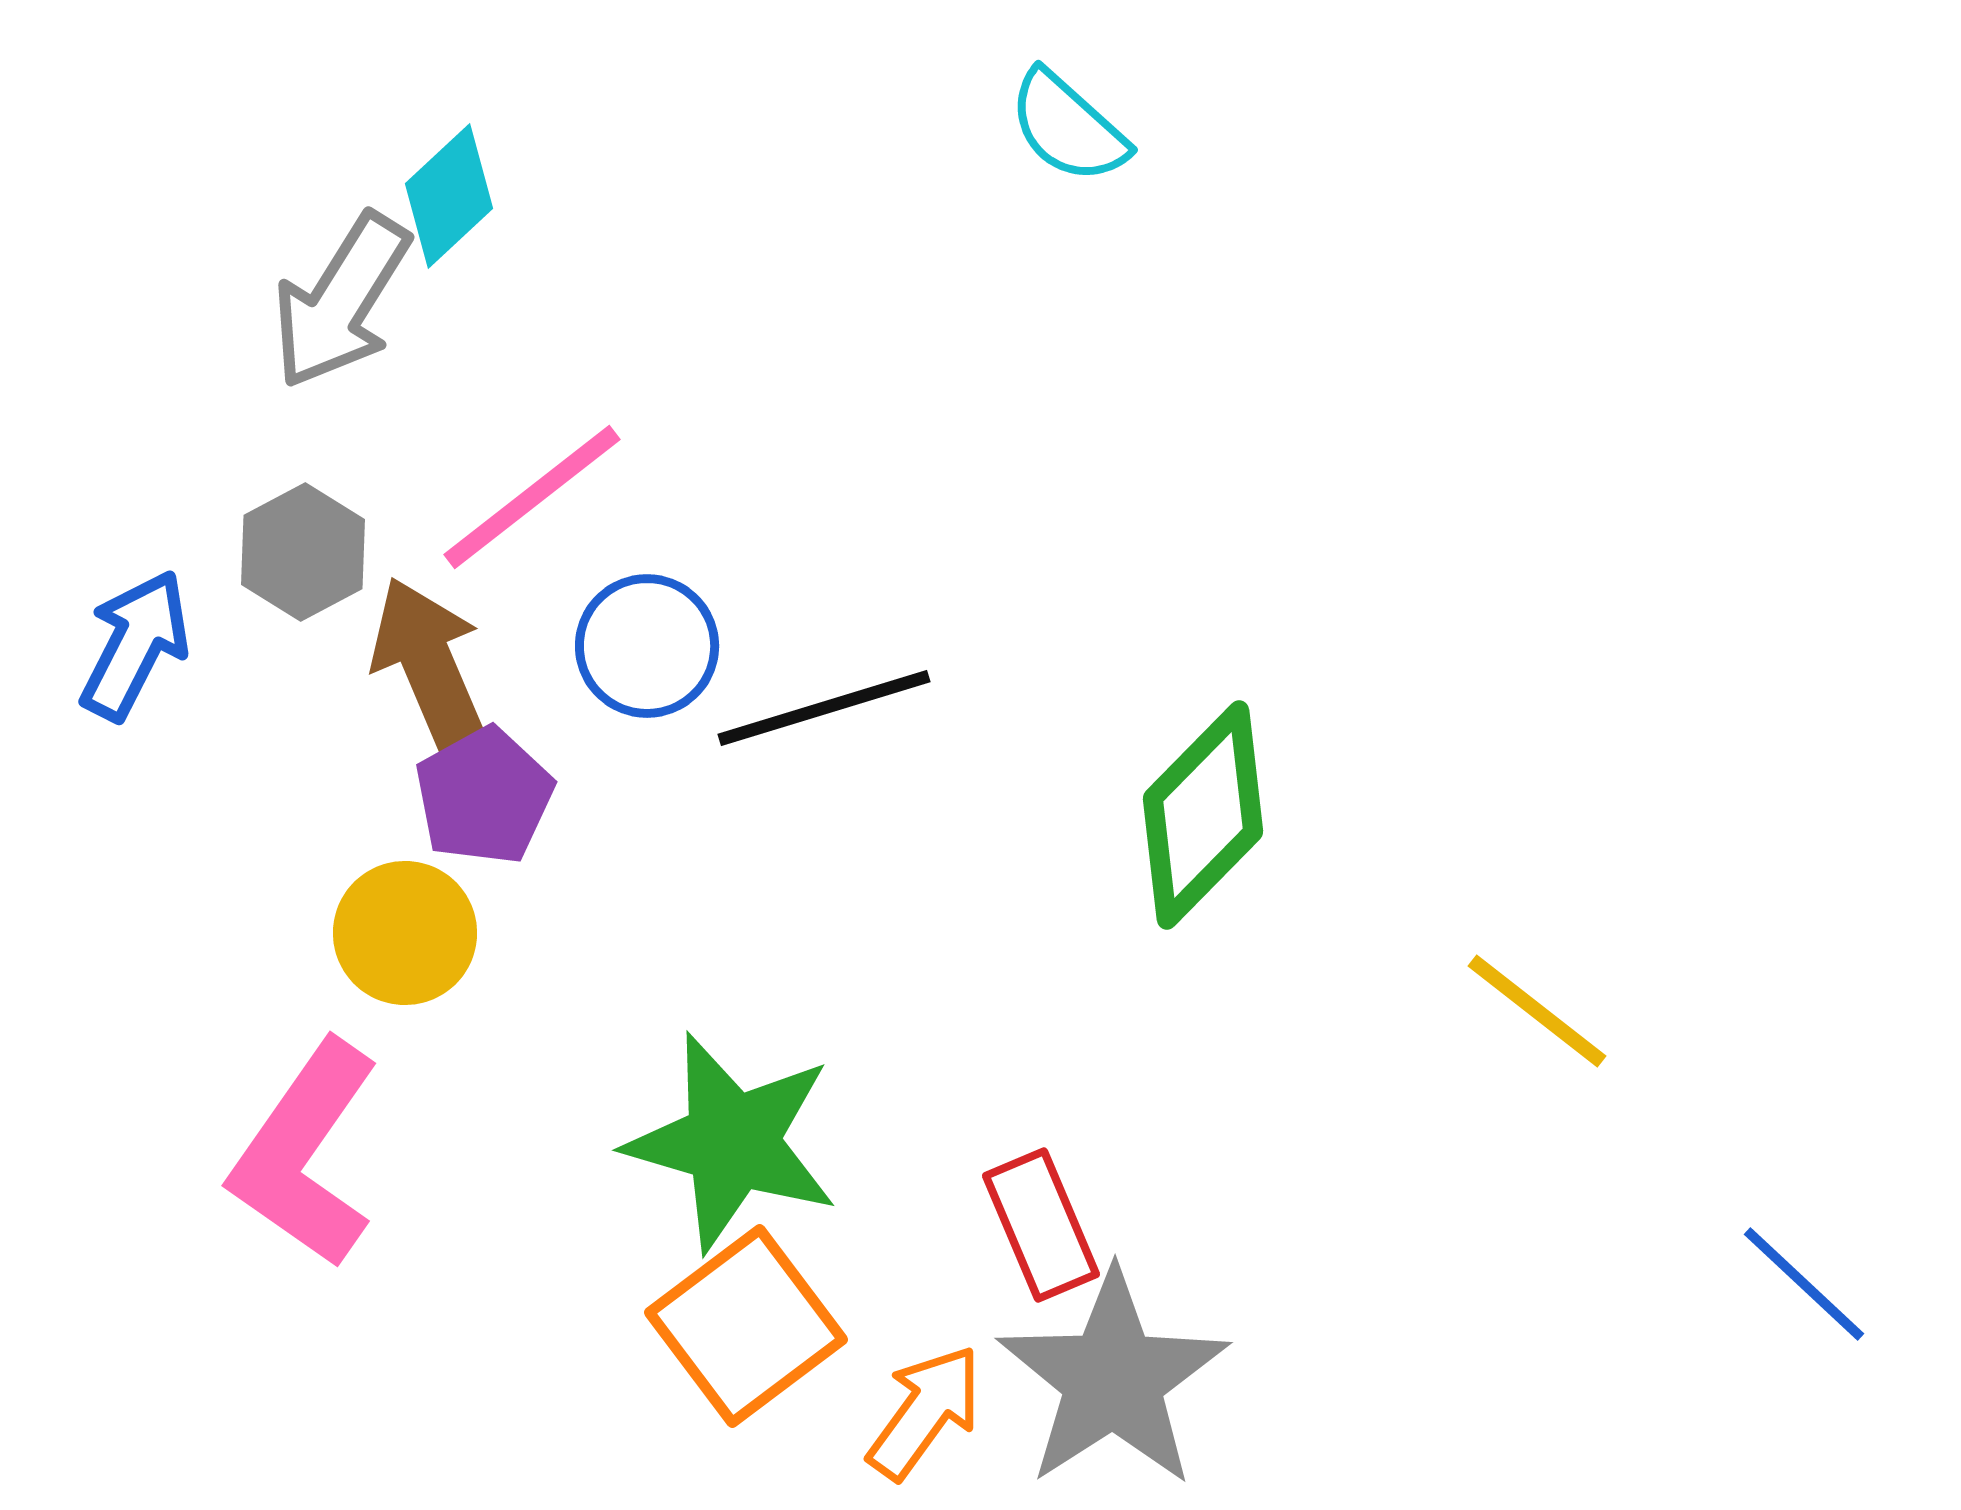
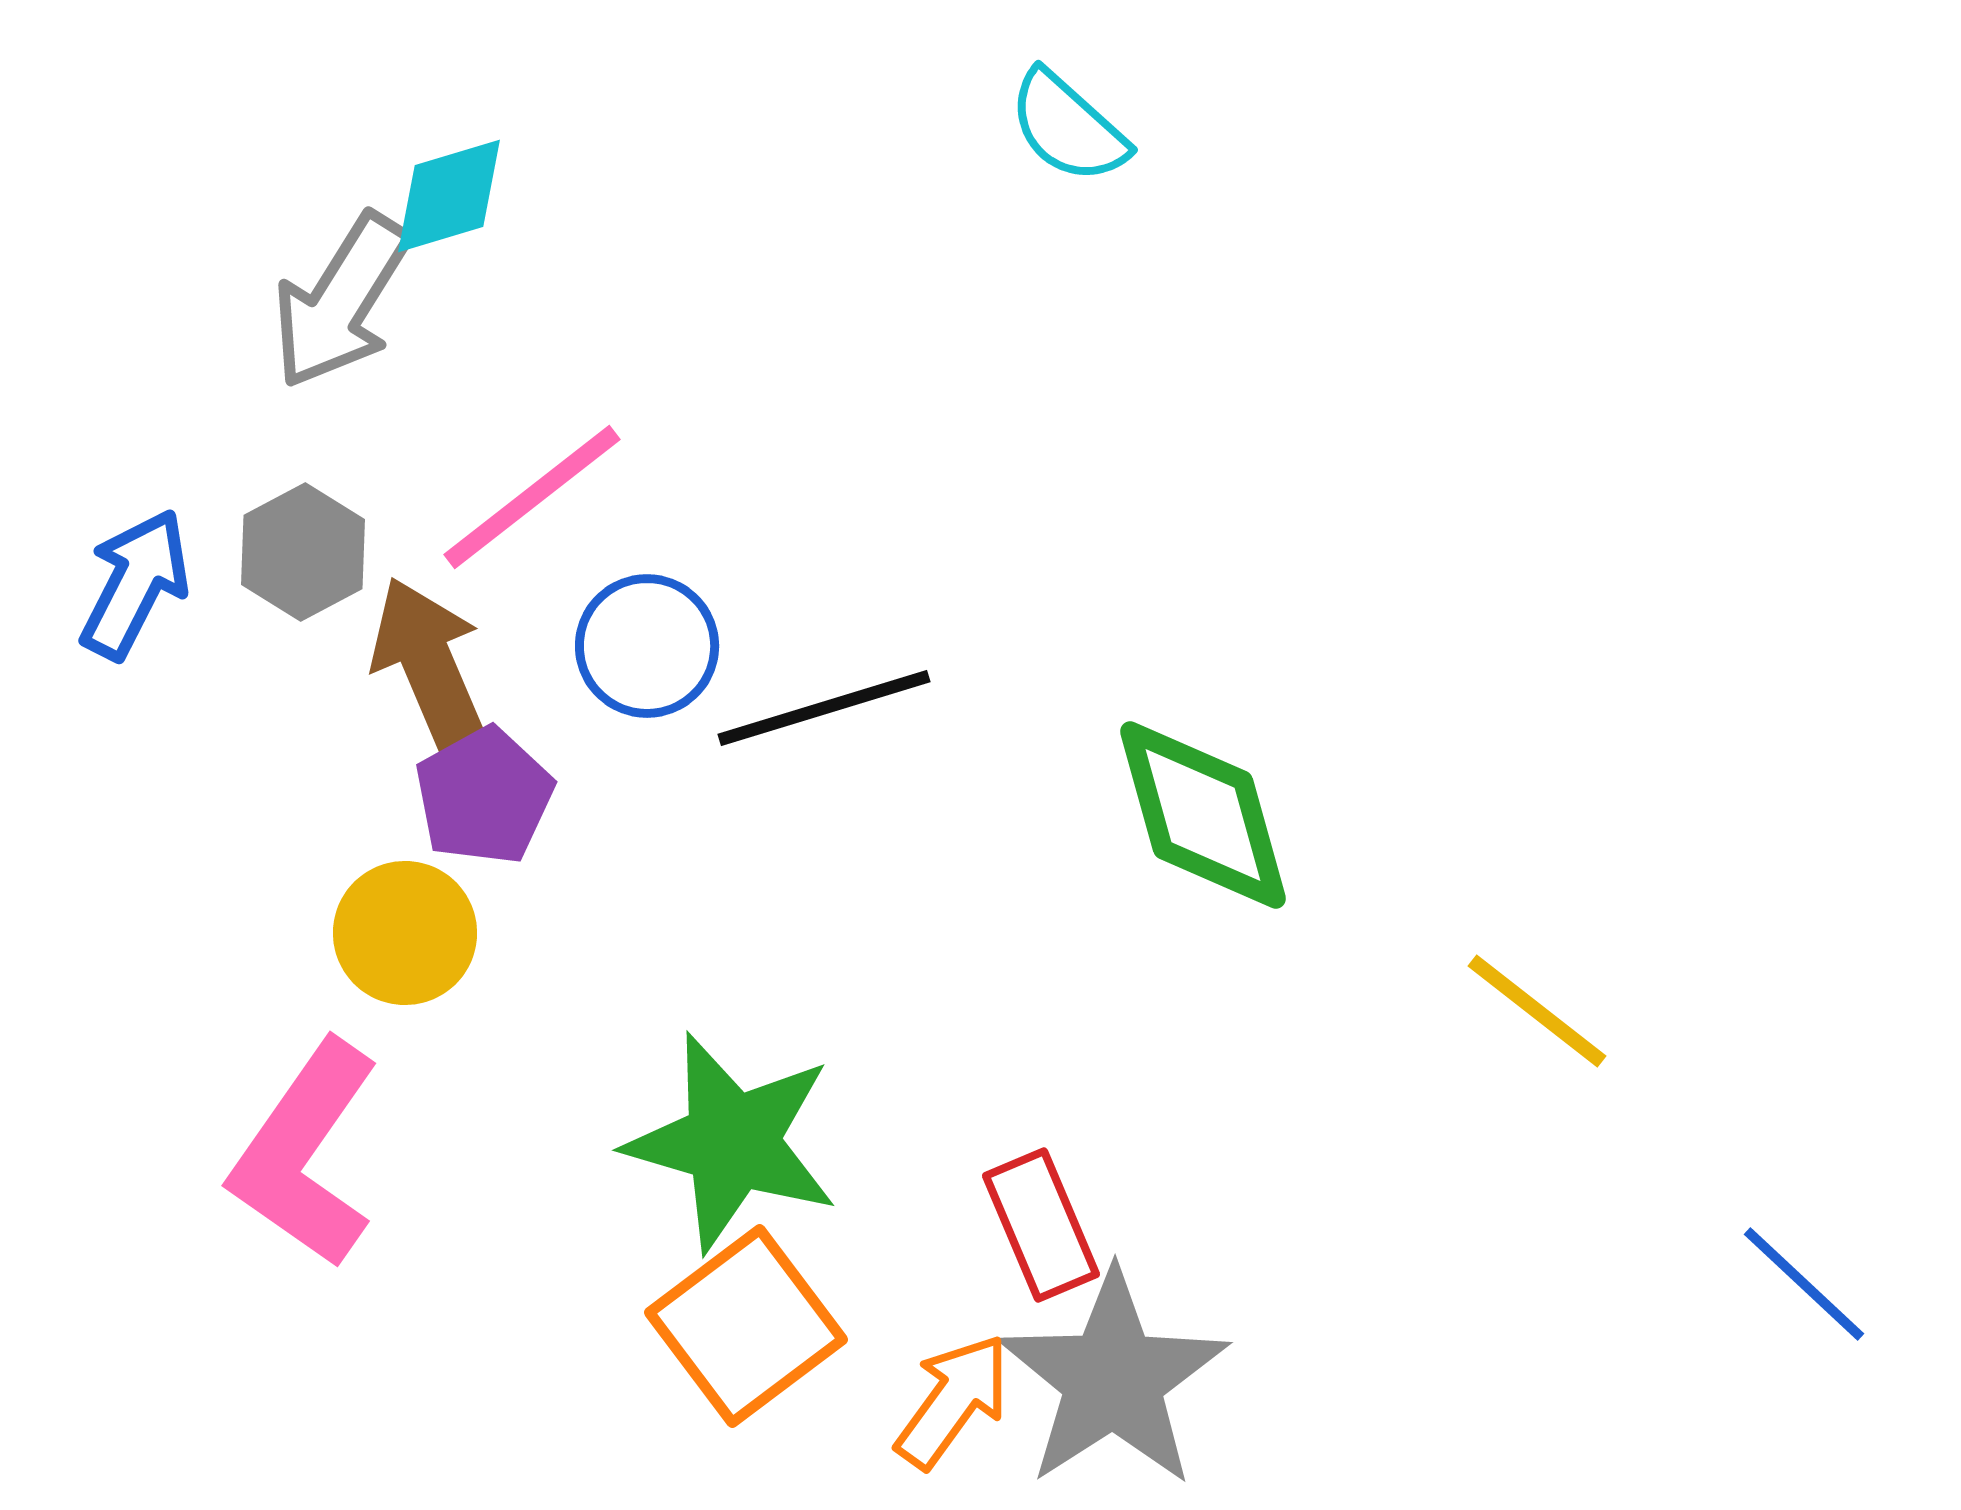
cyan diamond: rotated 26 degrees clockwise
blue arrow: moved 61 px up
green diamond: rotated 60 degrees counterclockwise
orange arrow: moved 28 px right, 11 px up
